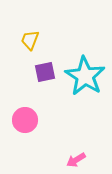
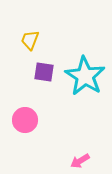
purple square: moved 1 px left; rotated 20 degrees clockwise
pink arrow: moved 4 px right, 1 px down
